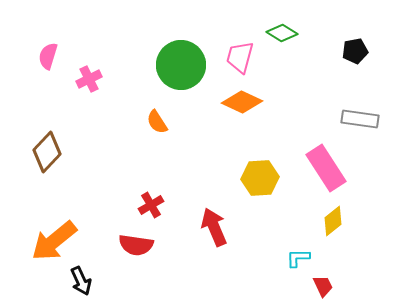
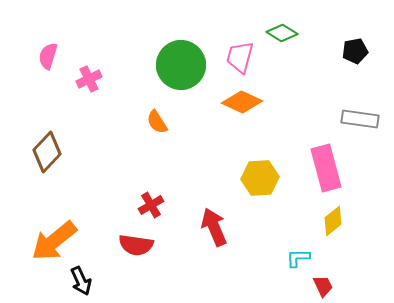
pink rectangle: rotated 18 degrees clockwise
